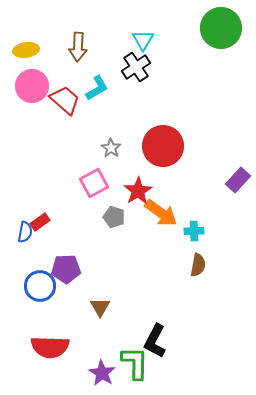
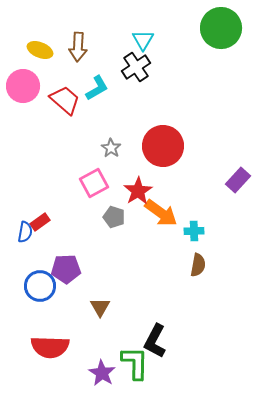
yellow ellipse: moved 14 px right; rotated 30 degrees clockwise
pink circle: moved 9 px left
